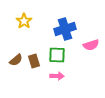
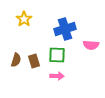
yellow star: moved 2 px up
pink semicircle: rotated 21 degrees clockwise
brown semicircle: rotated 32 degrees counterclockwise
